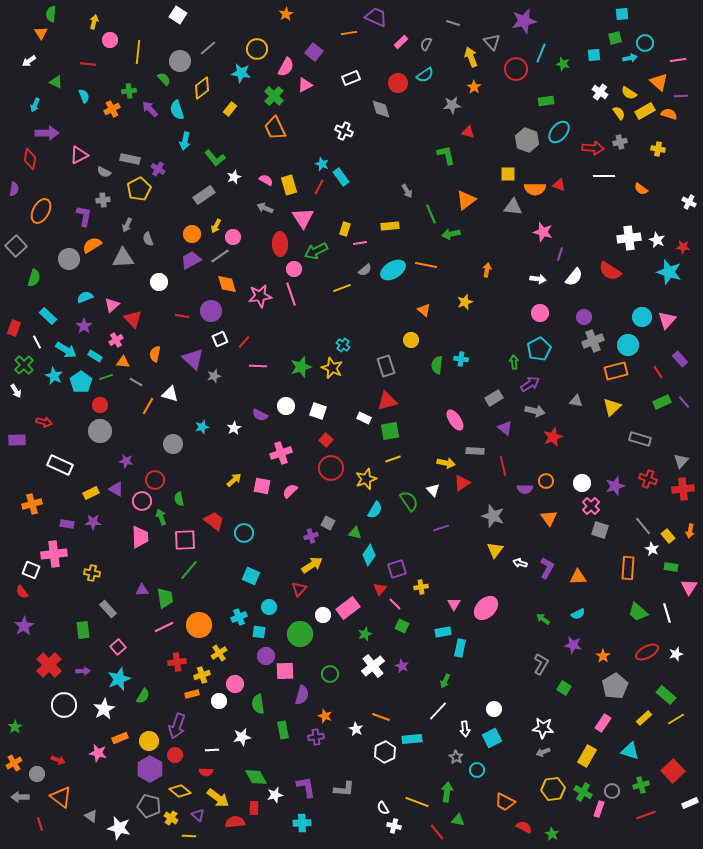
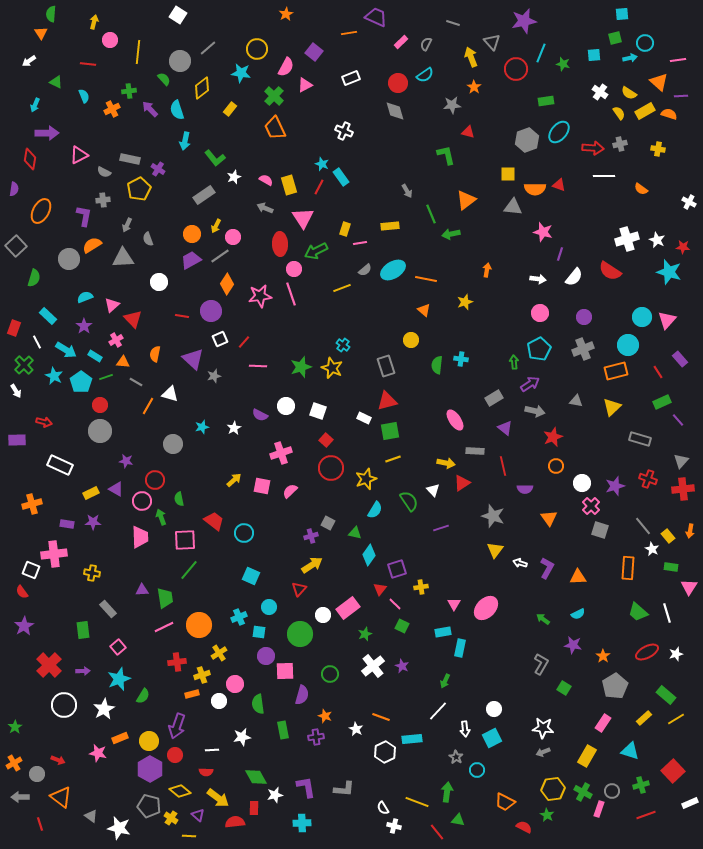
gray diamond at (381, 109): moved 14 px right, 2 px down
gray hexagon at (527, 140): rotated 20 degrees clockwise
gray cross at (620, 142): moved 2 px down
white cross at (629, 238): moved 2 px left, 1 px down; rotated 10 degrees counterclockwise
orange line at (426, 265): moved 14 px down
orange diamond at (227, 284): rotated 50 degrees clockwise
gray cross at (593, 341): moved 10 px left, 8 px down
purple line at (684, 402): moved 6 px left, 18 px down
orange circle at (546, 481): moved 10 px right, 15 px up
green star at (552, 834): moved 5 px left, 19 px up
